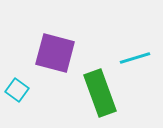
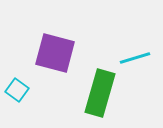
green rectangle: rotated 36 degrees clockwise
